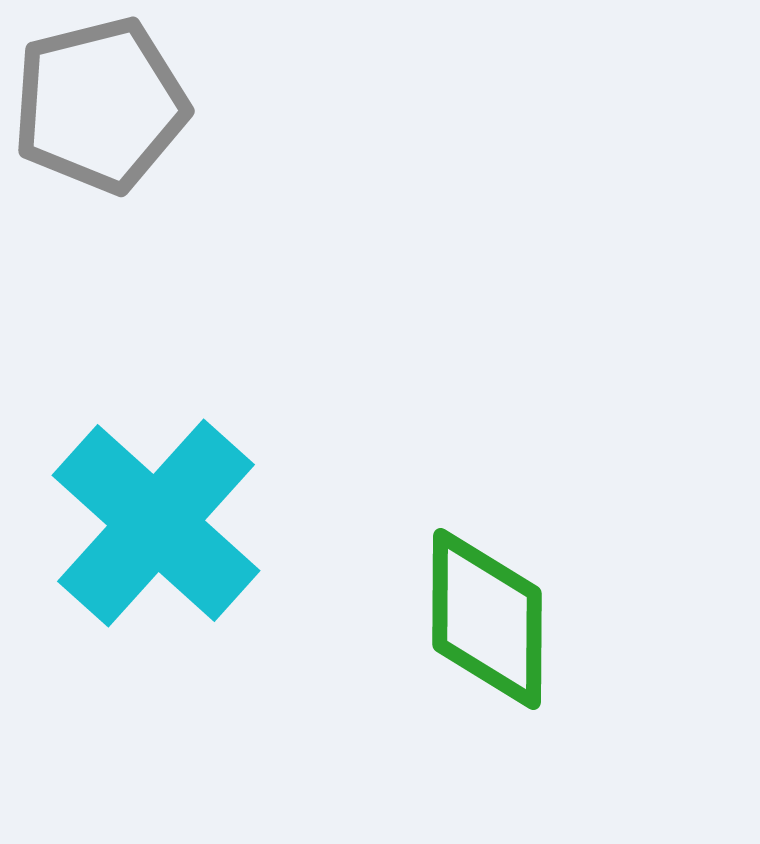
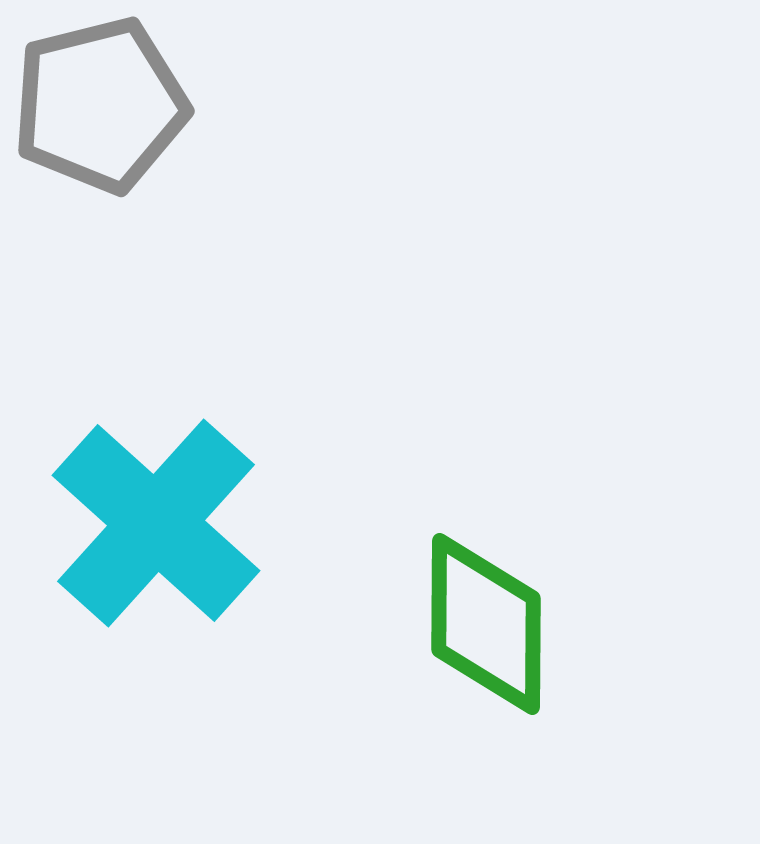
green diamond: moved 1 px left, 5 px down
